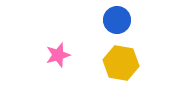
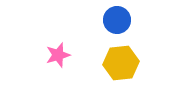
yellow hexagon: rotated 16 degrees counterclockwise
